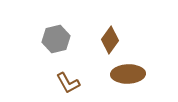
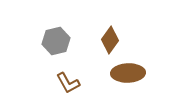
gray hexagon: moved 2 px down
brown ellipse: moved 1 px up
